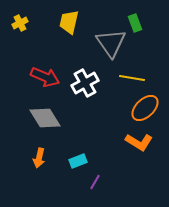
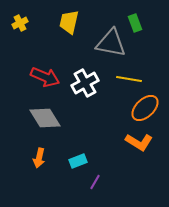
gray triangle: rotated 44 degrees counterclockwise
yellow line: moved 3 px left, 1 px down
